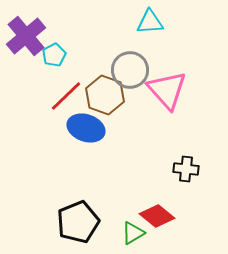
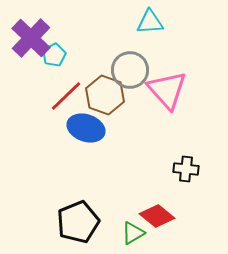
purple cross: moved 5 px right, 2 px down; rotated 6 degrees counterclockwise
